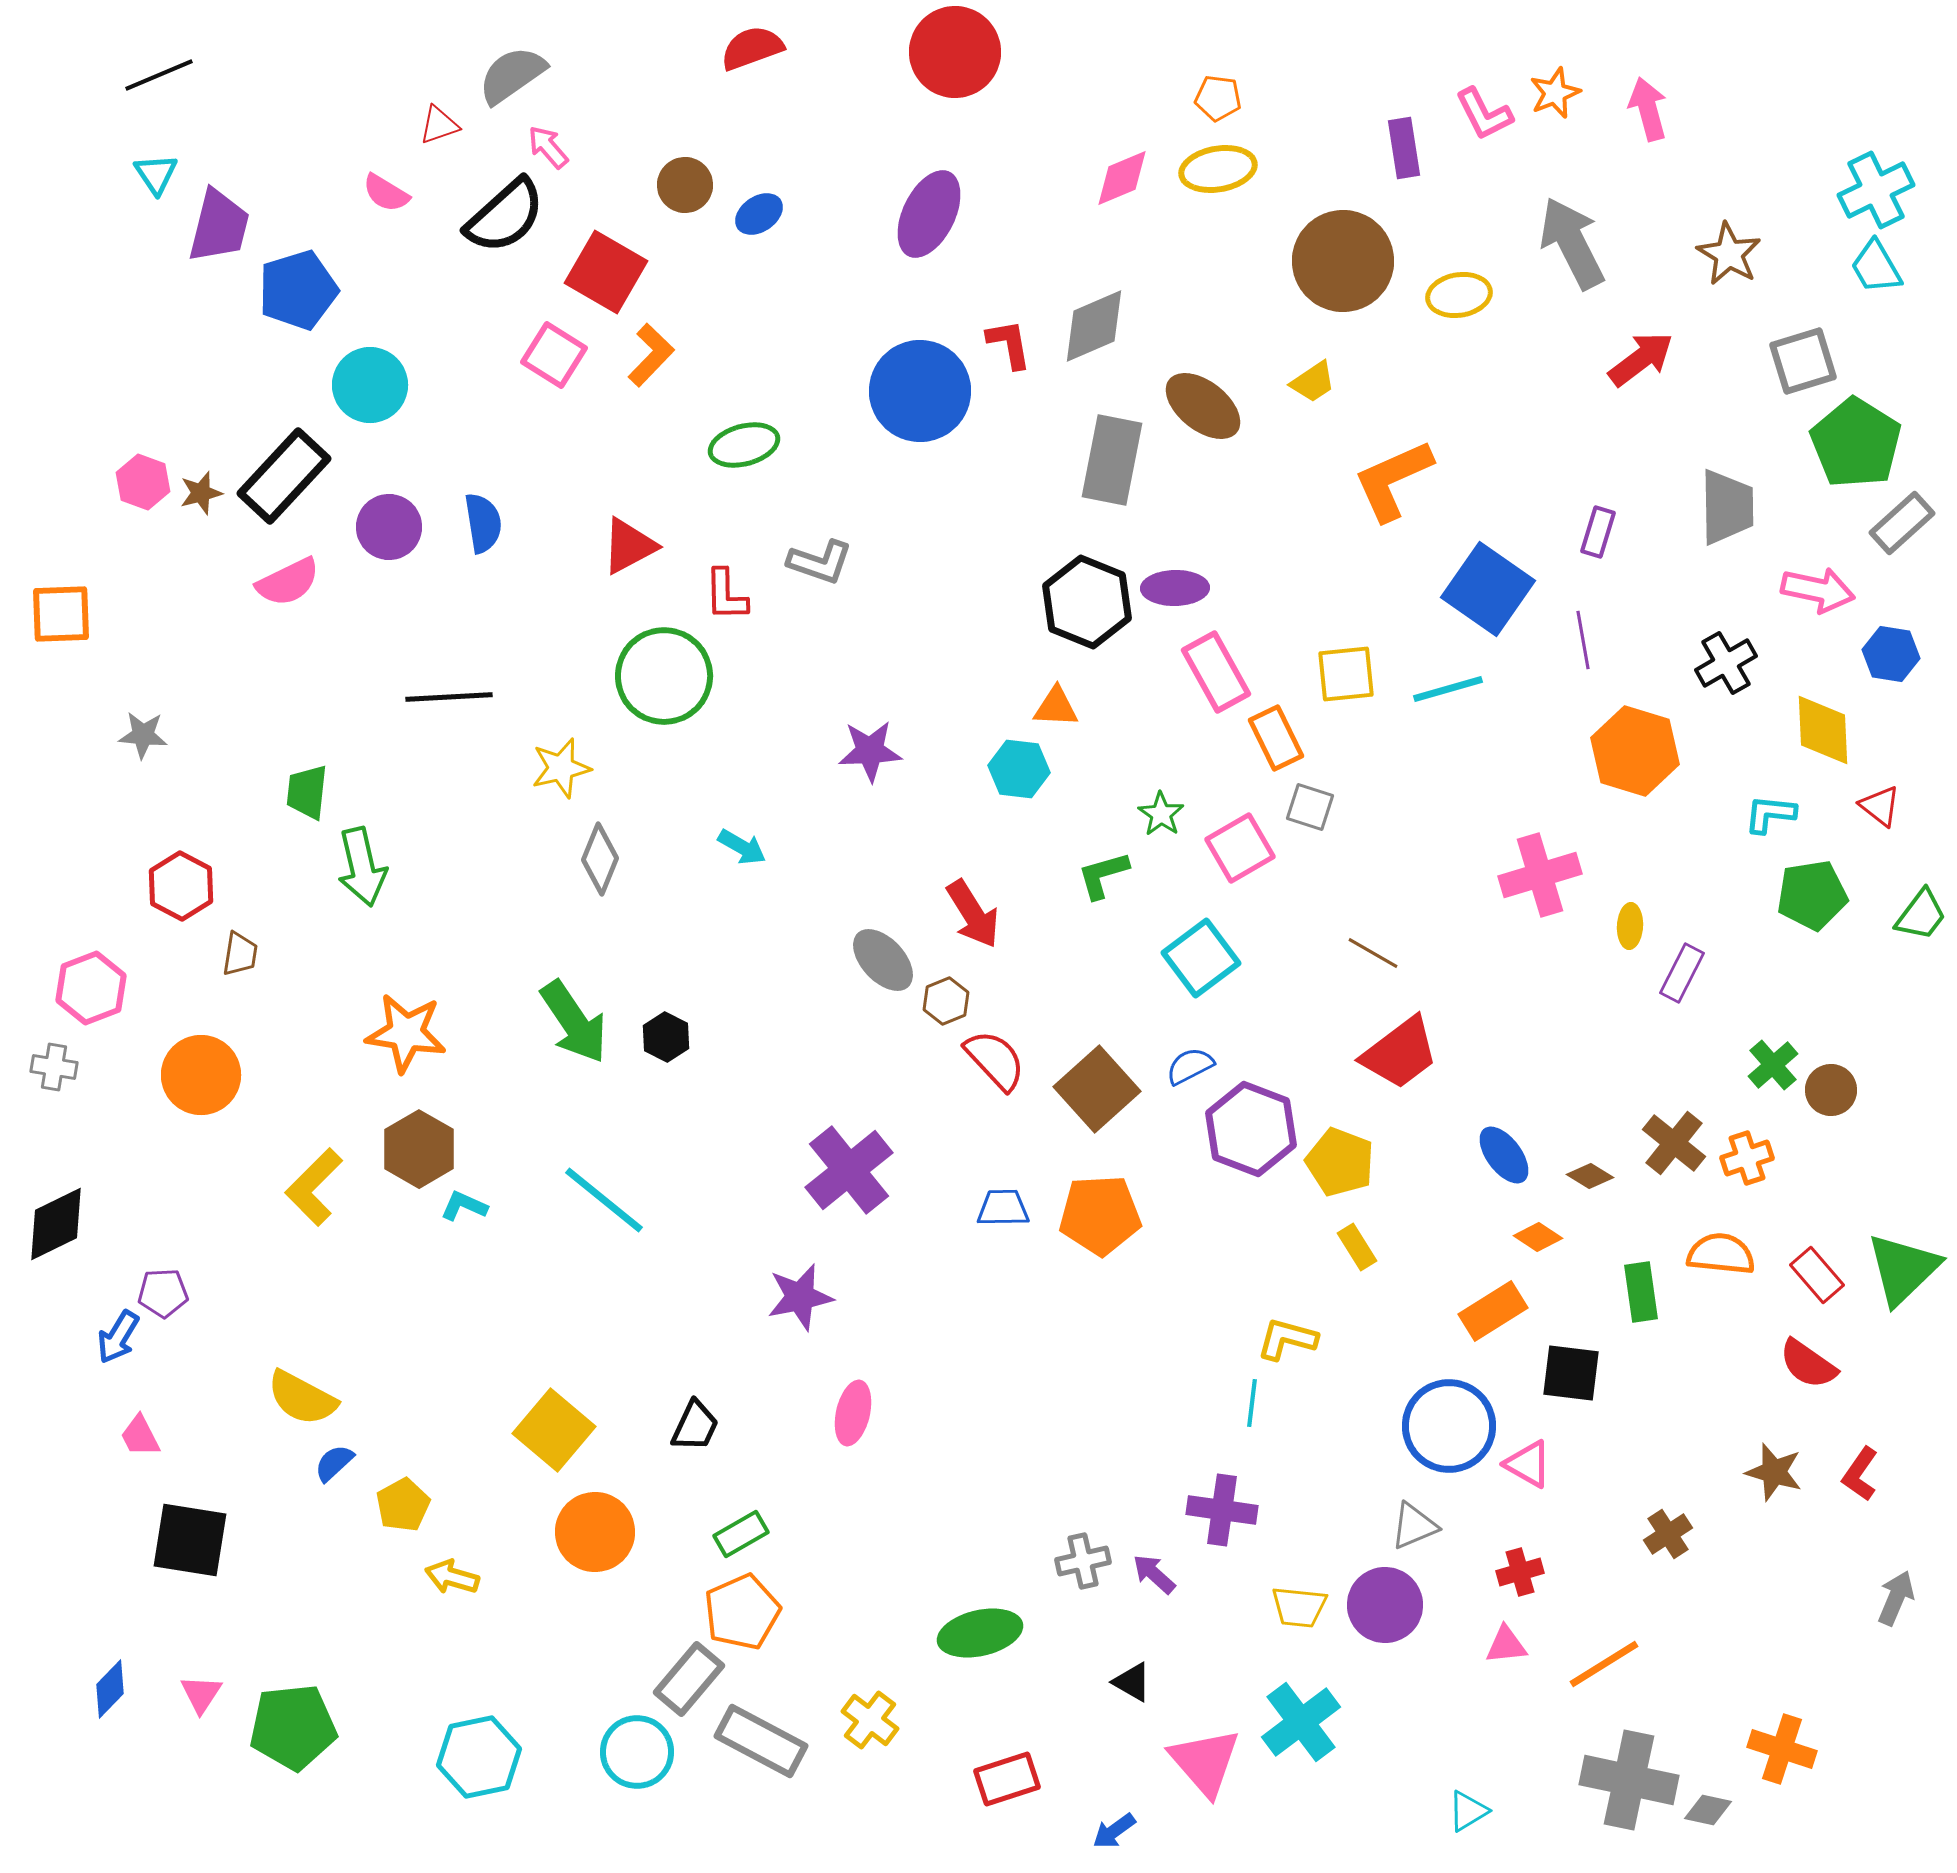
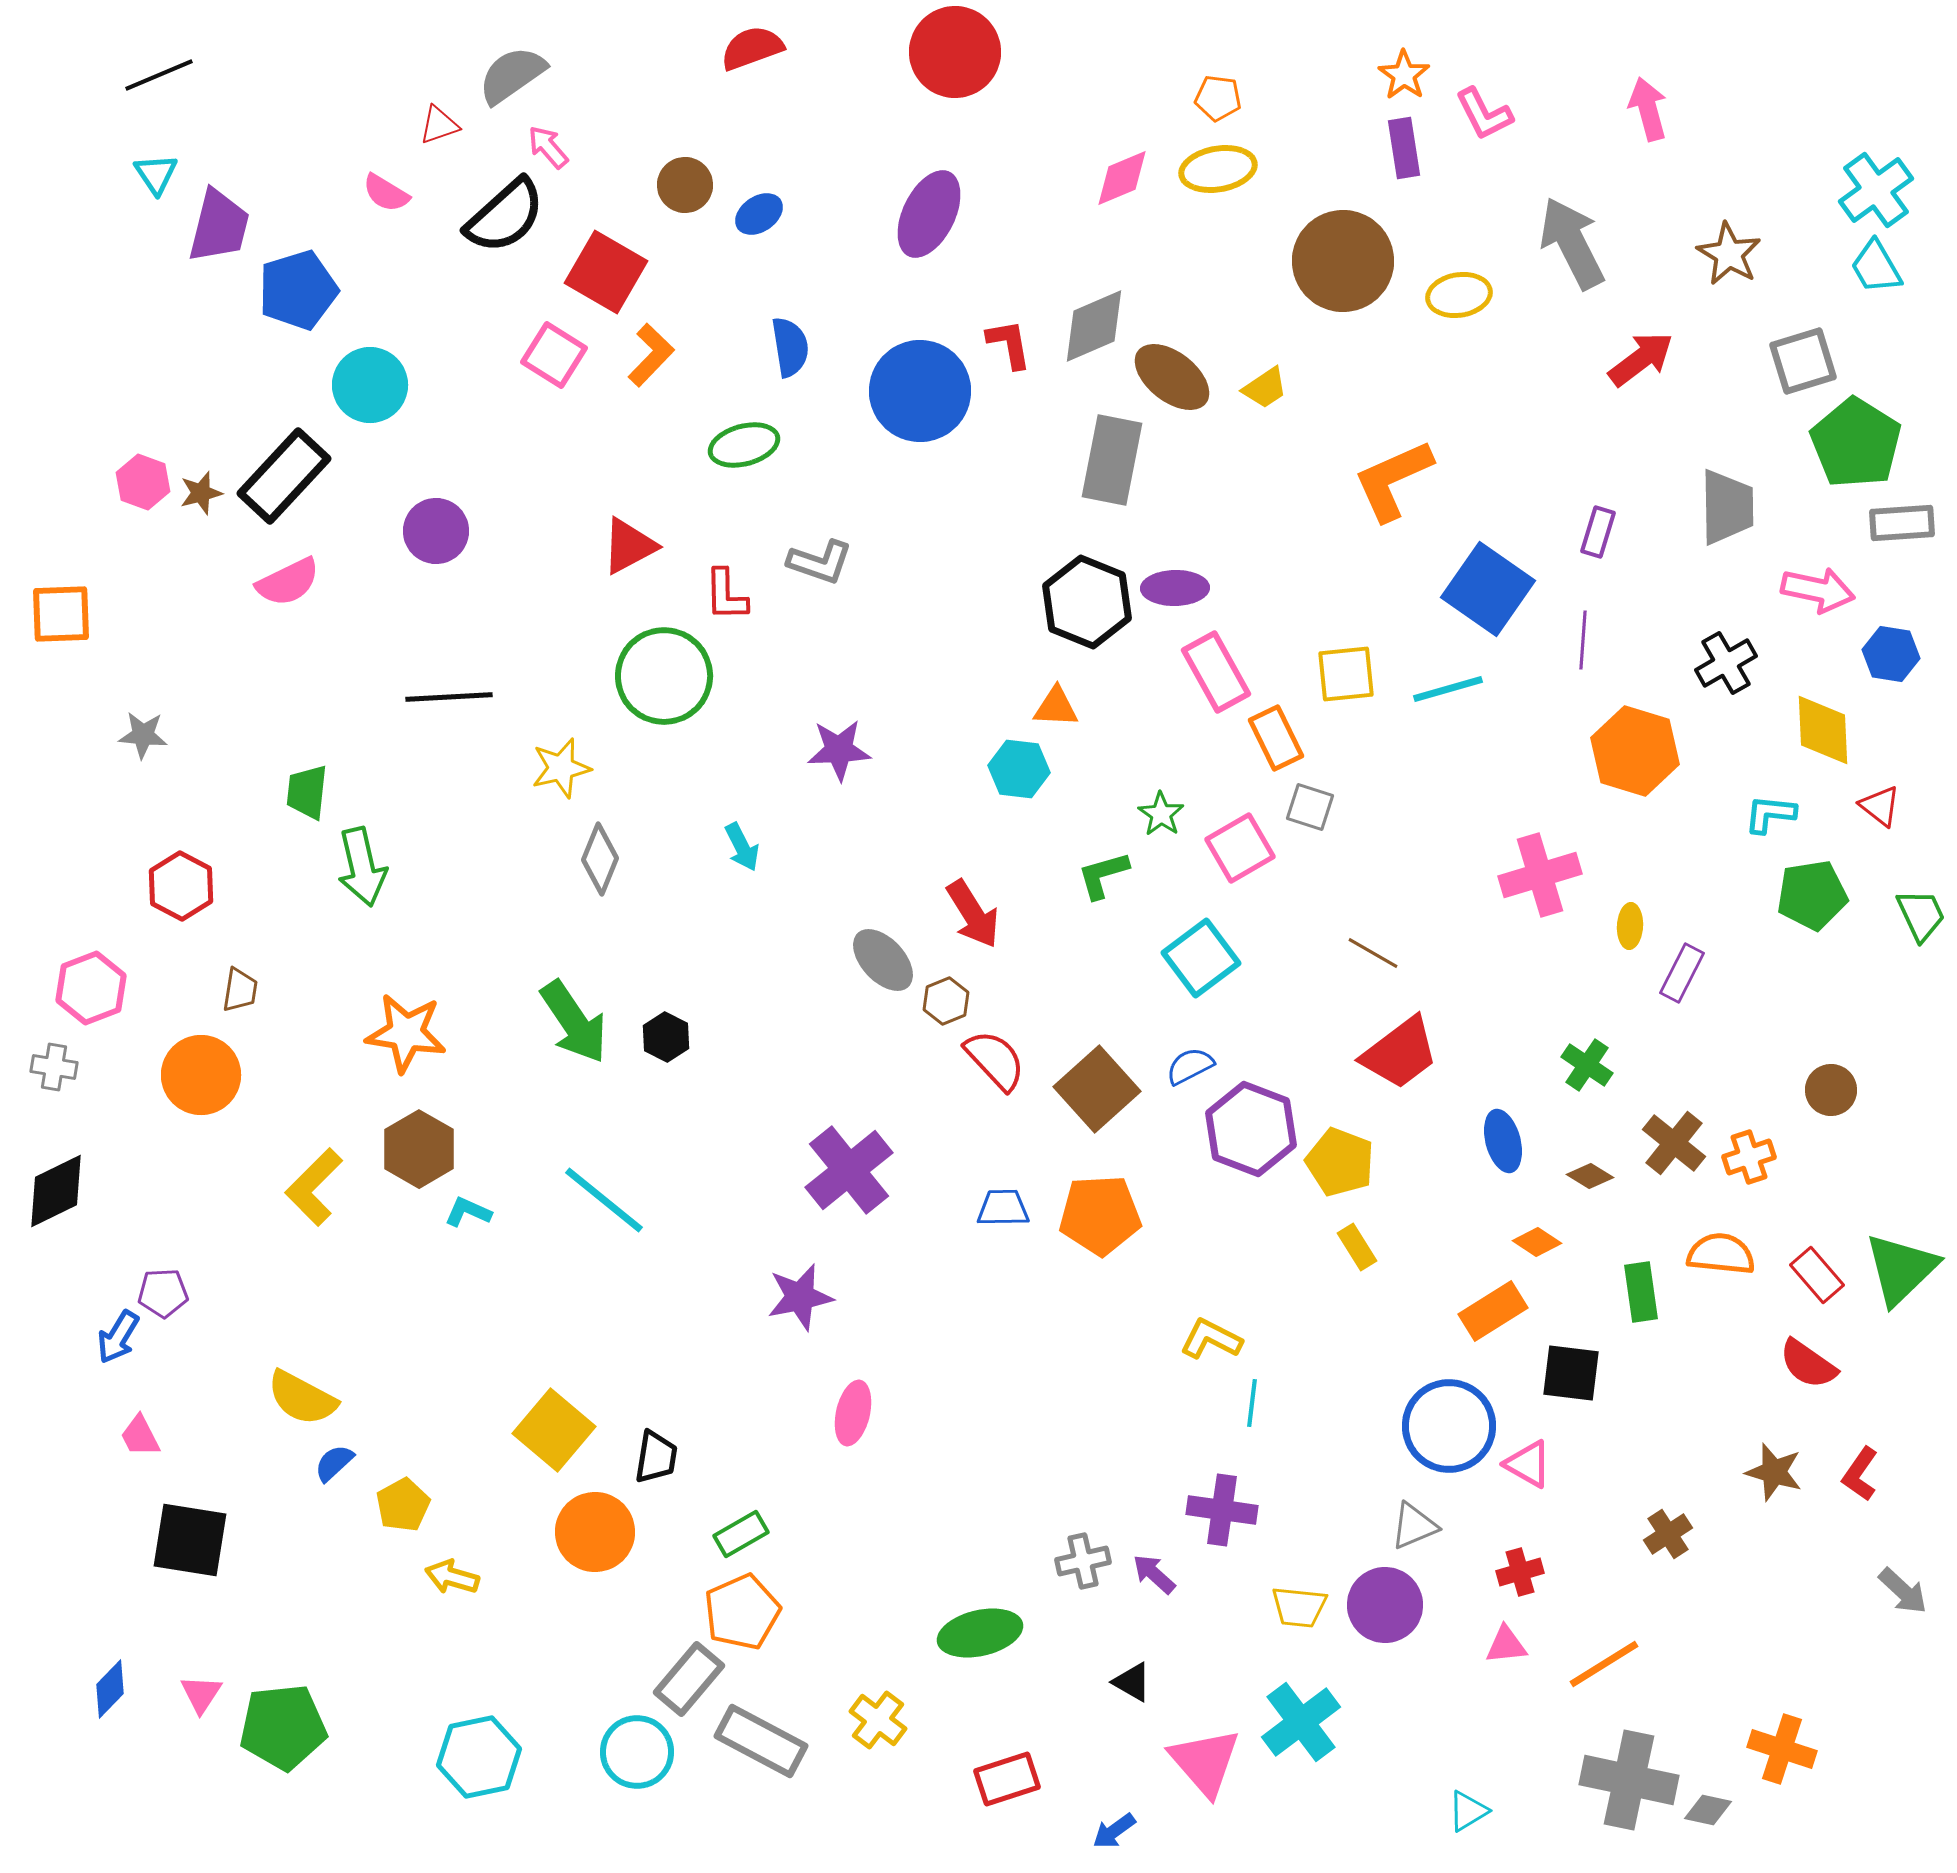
orange star at (1555, 93): moved 151 px left, 18 px up; rotated 15 degrees counterclockwise
cyan cross at (1876, 190): rotated 10 degrees counterclockwise
yellow trapezoid at (1313, 382): moved 48 px left, 6 px down
brown ellipse at (1203, 406): moved 31 px left, 29 px up
blue semicircle at (483, 523): moved 307 px right, 176 px up
gray rectangle at (1902, 523): rotated 38 degrees clockwise
purple circle at (389, 527): moved 47 px right, 4 px down
purple line at (1583, 640): rotated 14 degrees clockwise
purple star at (870, 751): moved 31 px left, 1 px up
cyan arrow at (742, 847): rotated 33 degrees clockwise
green trapezoid at (1921, 915): rotated 62 degrees counterclockwise
brown trapezoid at (240, 954): moved 36 px down
green cross at (1773, 1065): moved 186 px left; rotated 15 degrees counterclockwise
blue ellipse at (1504, 1155): moved 1 px left, 14 px up; rotated 22 degrees clockwise
orange cross at (1747, 1158): moved 2 px right, 1 px up
cyan L-shape at (464, 1206): moved 4 px right, 6 px down
black diamond at (56, 1224): moved 33 px up
orange diamond at (1538, 1237): moved 1 px left, 5 px down
green triangle at (1903, 1269): moved 2 px left
yellow L-shape at (1287, 1339): moved 76 px left; rotated 12 degrees clockwise
black trapezoid at (695, 1426): moved 39 px left, 31 px down; rotated 16 degrees counterclockwise
gray arrow at (1896, 1598): moved 7 px right, 7 px up; rotated 110 degrees clockwise
yellow cross at (870, 1720): moved 8 px right
green pentagon at (293, 1727): moved 10 px left
